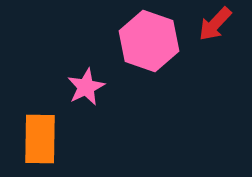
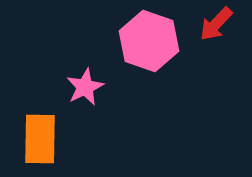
red arrow: moved 1 px right
pink star: moved 1 px left
